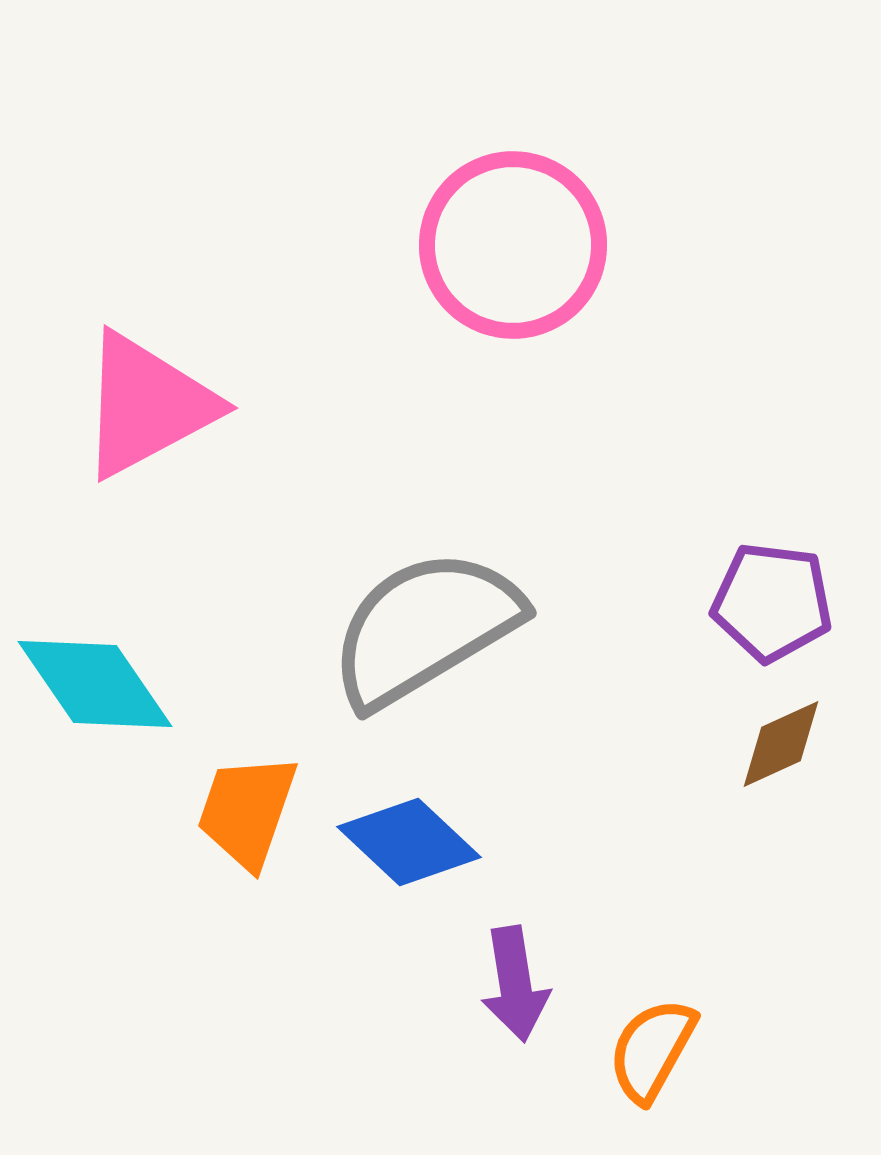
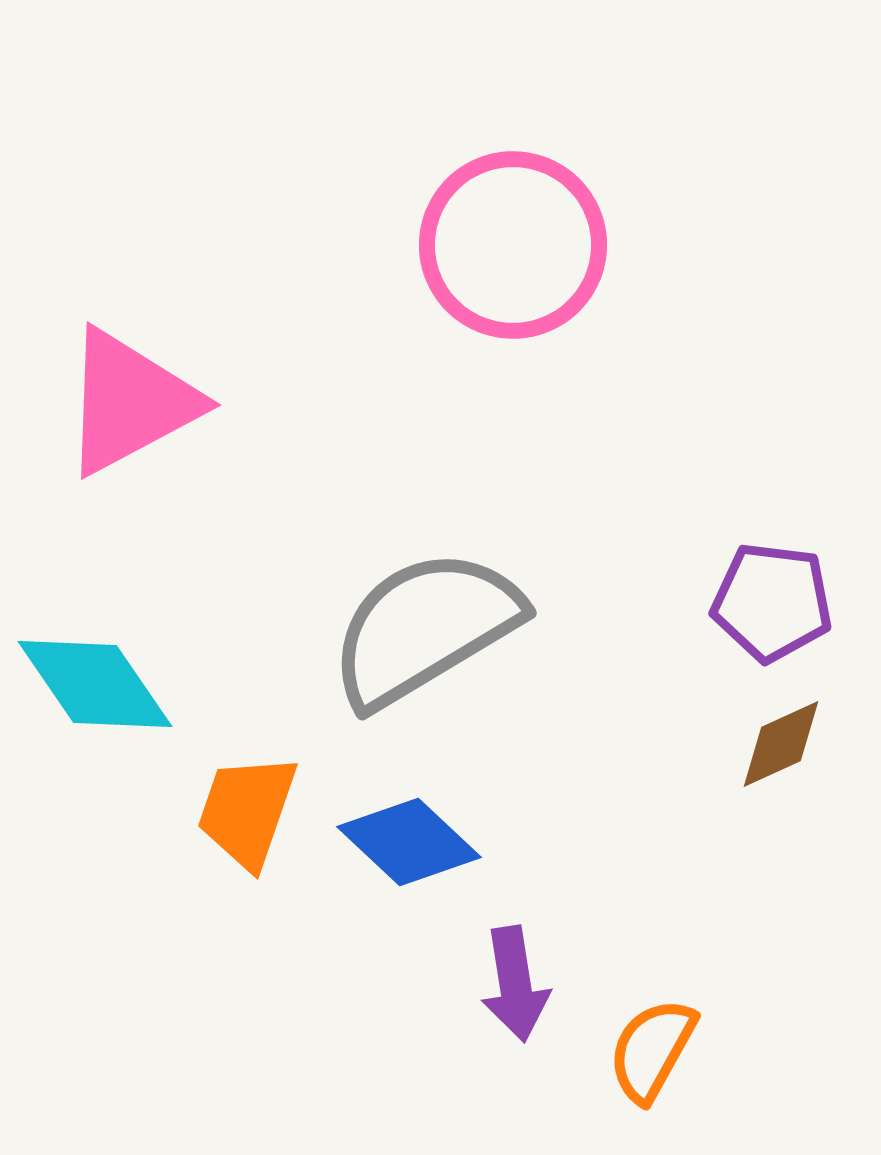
pink triangle: moved 17 px left, 3 px up
